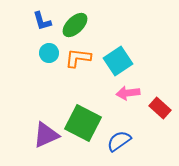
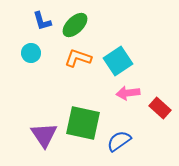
cyan circle: moved 18 px left
orange L-shape: rotated 12 degrees clockwise
green square: rotated 15 degrees counterclockwise
purple triangle: moved 2 px left; rotated 40 degrees counterclockwise
